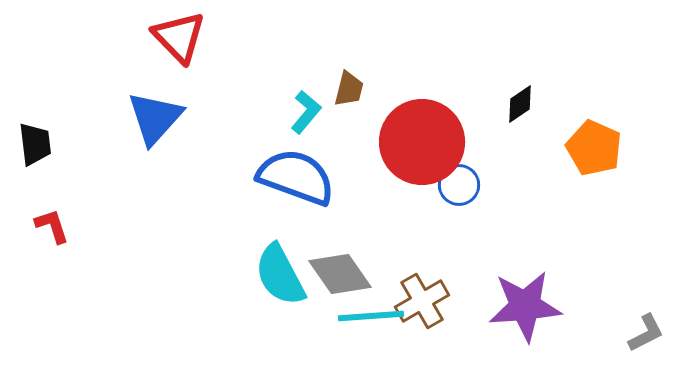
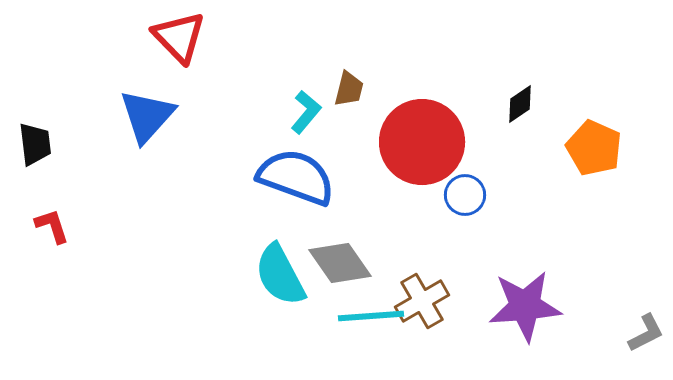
blue triangle: moved 8 px left, 2 px up
blue circle: moved 6 px right, 10 px down
gray diamond: moved 11 px up
